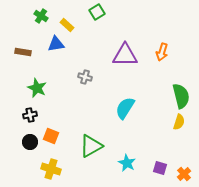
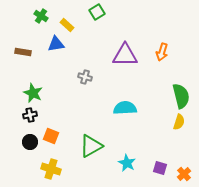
green star: moved 4 px left, 5 px down
cyan semicircle: rotated 55 degrees clockwise
